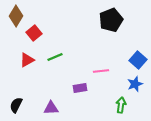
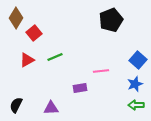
brown diamond: moved 2 px down
green arrow: moved 15 px right; rotated 98 degrees counterclockwise
